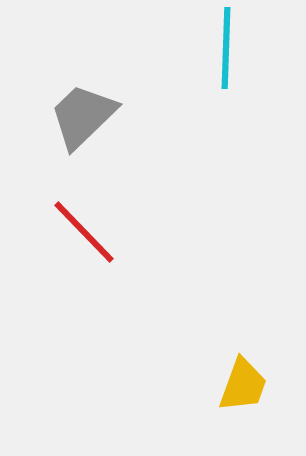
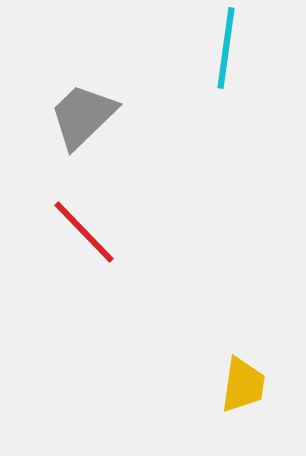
cyan line: rotated 6 degrees clockwise
yellow trapezoid: rotated 12 degrees counterclockwise
